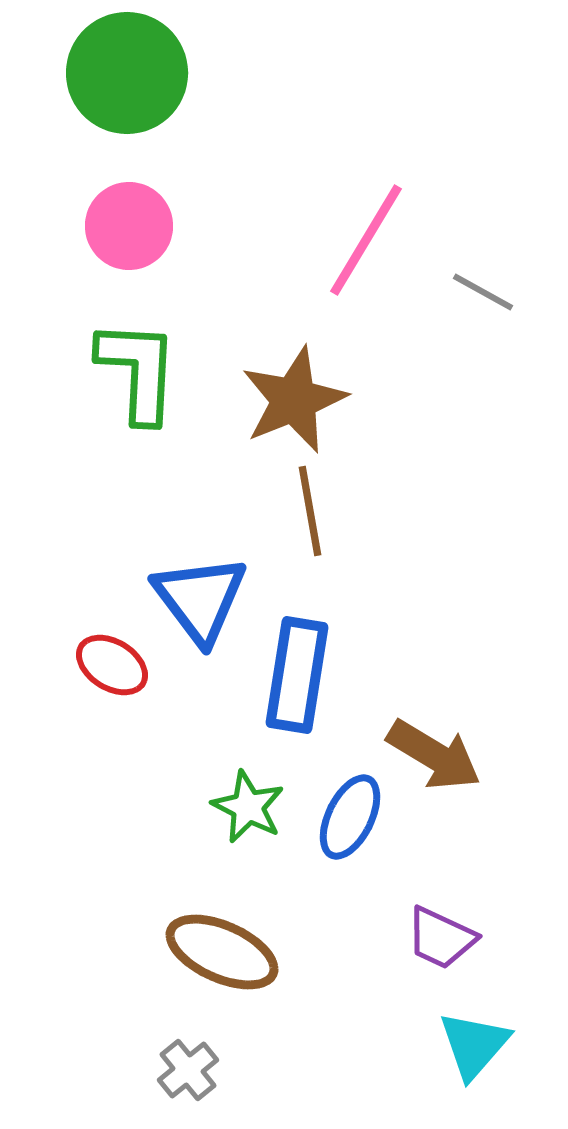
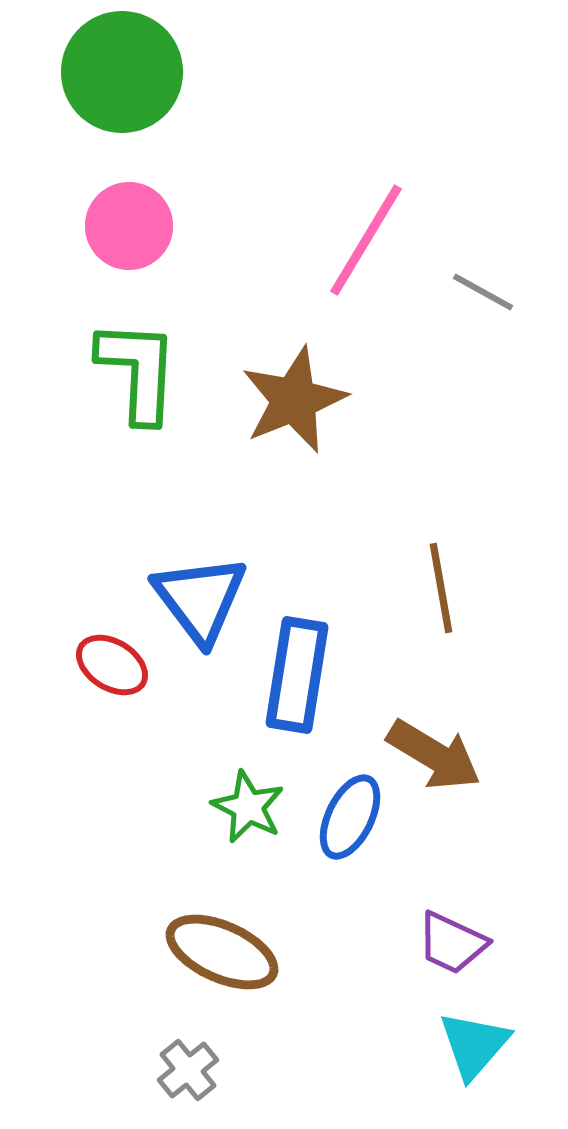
green circle: moved 5 px left, 1 px up
brown line: moved 131 px right, 77 px down
purple trapezoid: moved 11 px right, 5 px down
